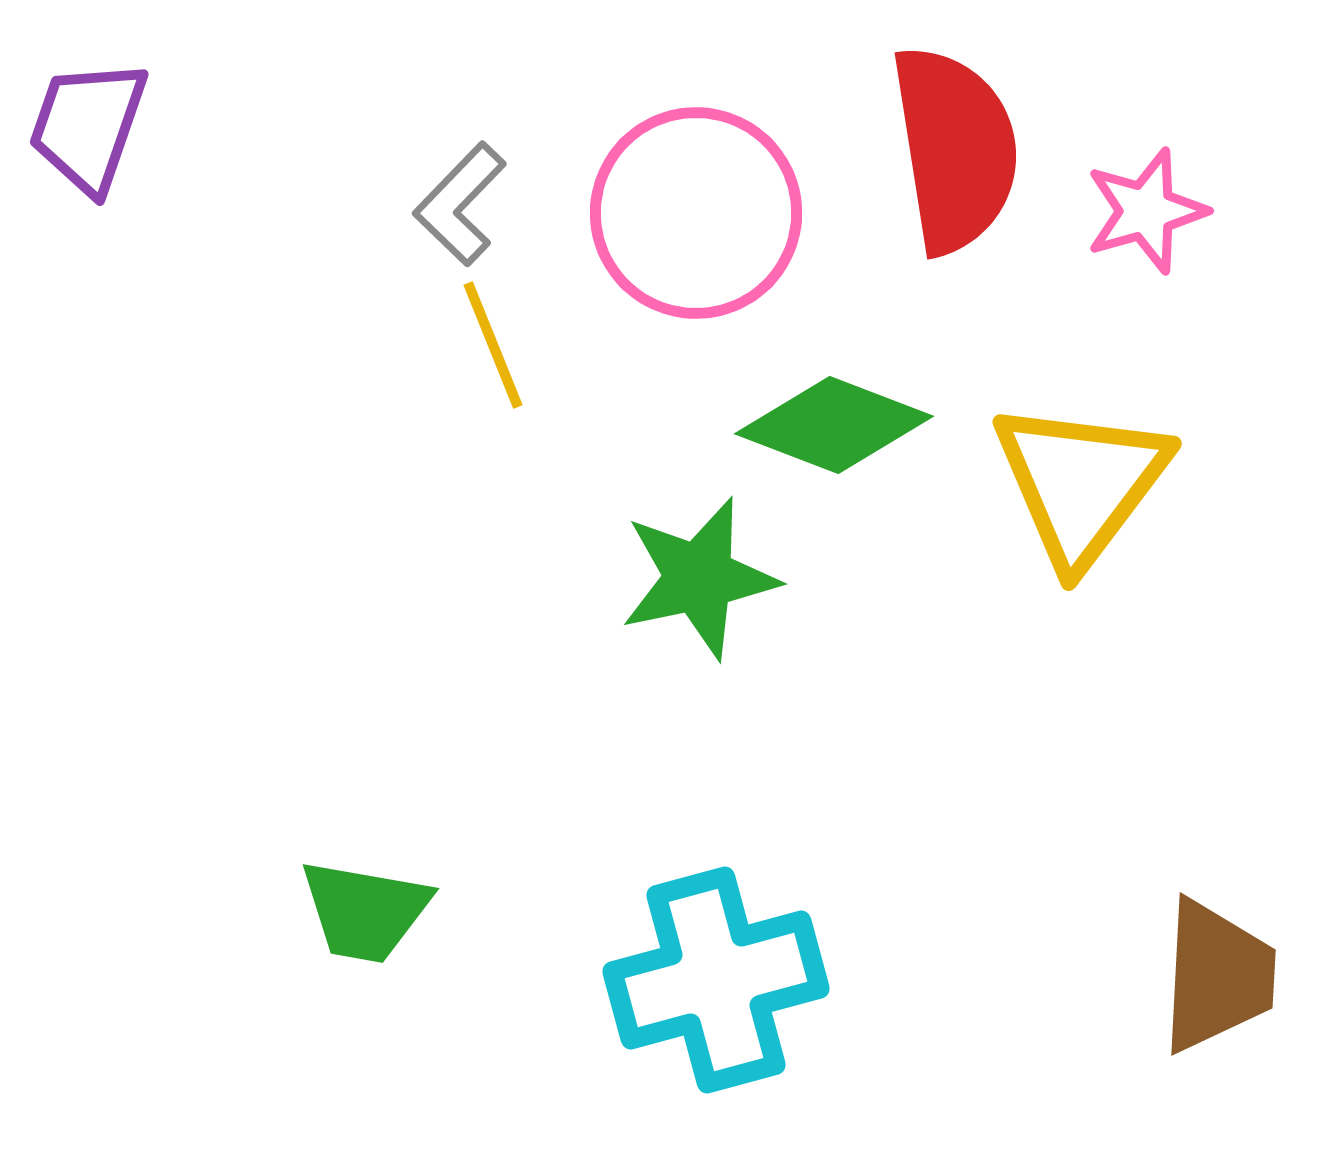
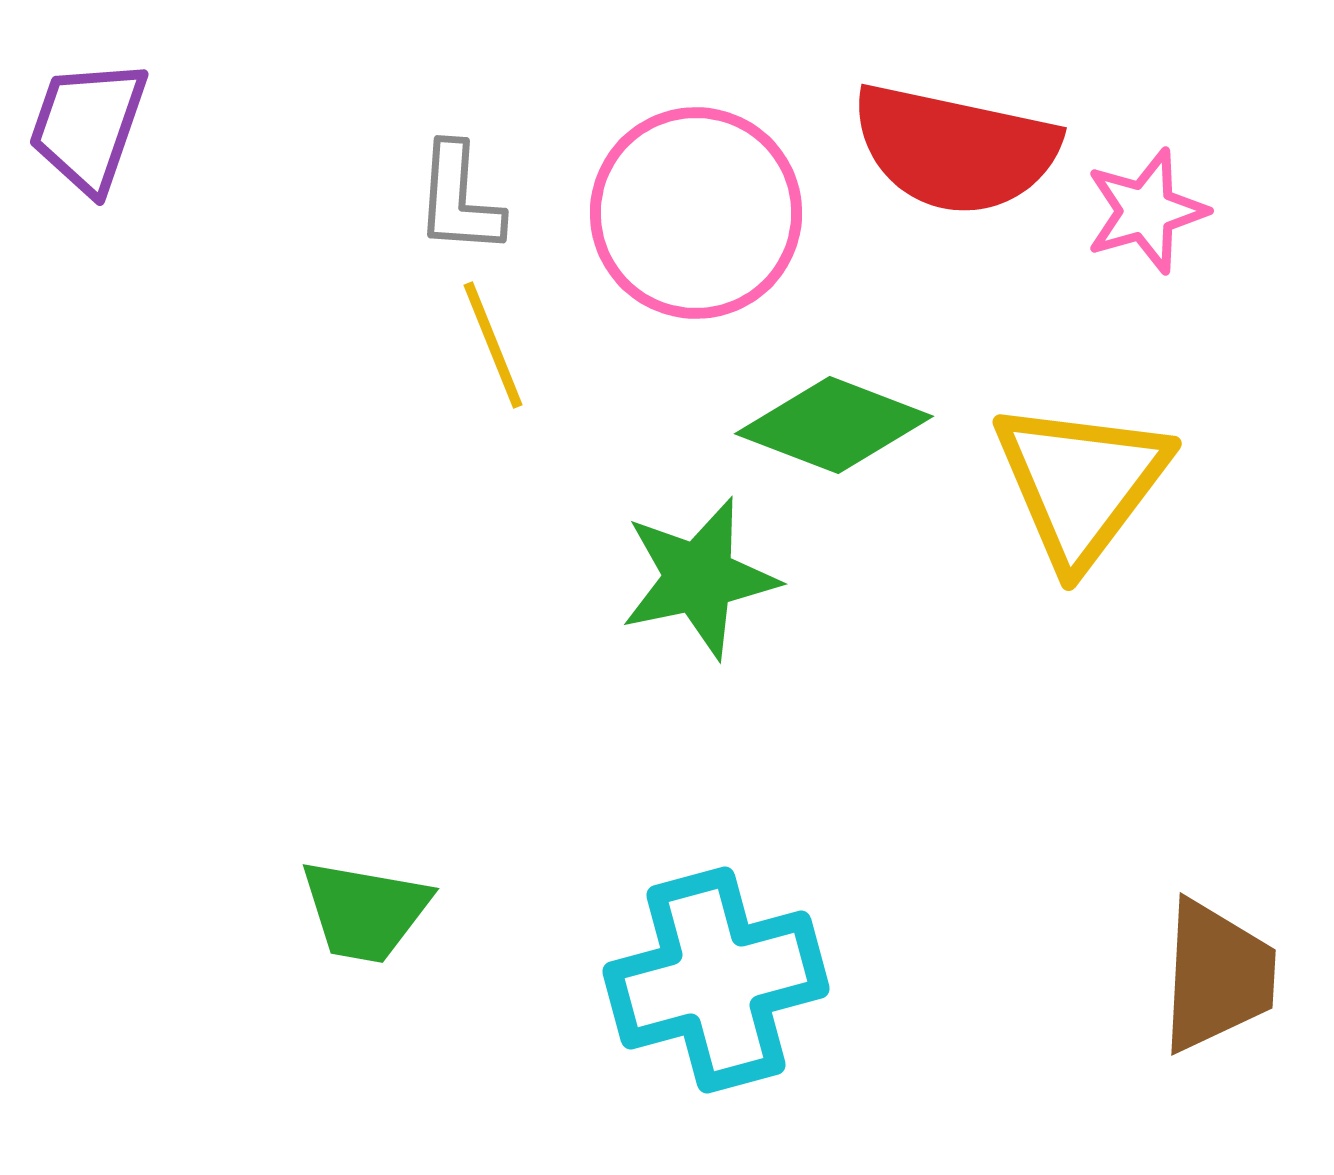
red semicircle: rotated 111 degrees clockwise
gray L-shape: moved 1 px left, 5 px up; rotated 40 degrees counterclockwise
